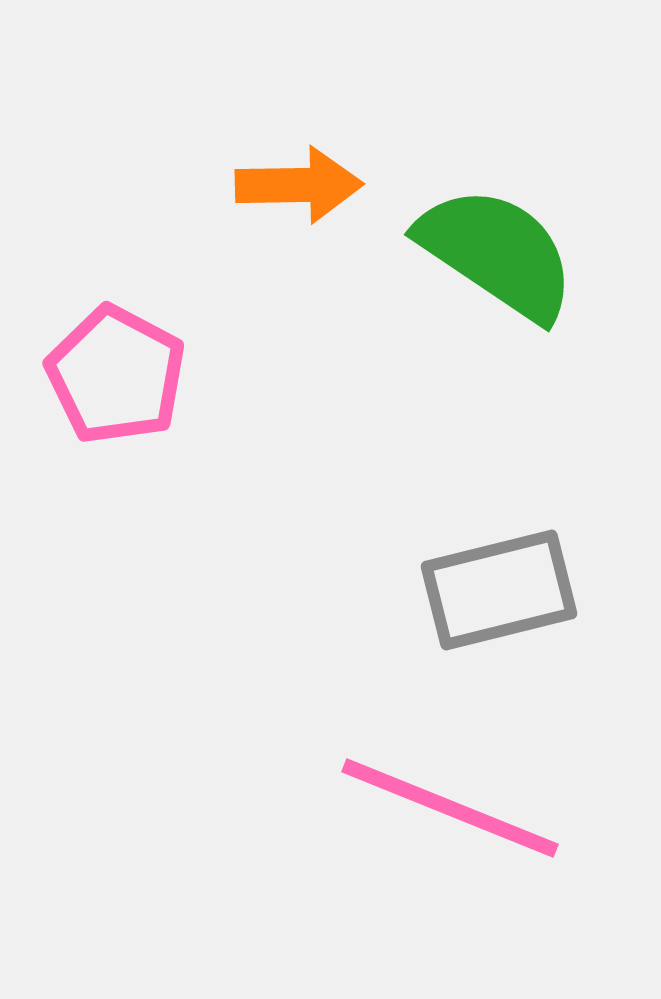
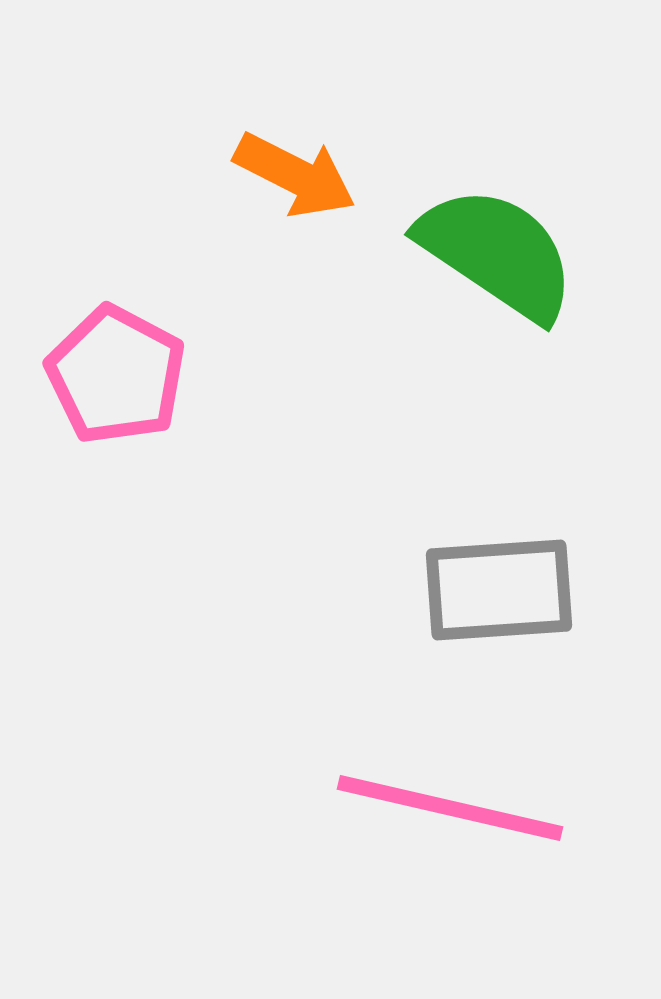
orange arrow: moved 4 px left, 10 px up; rotated 28 degrees clockwise
gray rectangle: rotated 10 degrees clockwise
pink line: rotated 9 degrees counterclockwise
